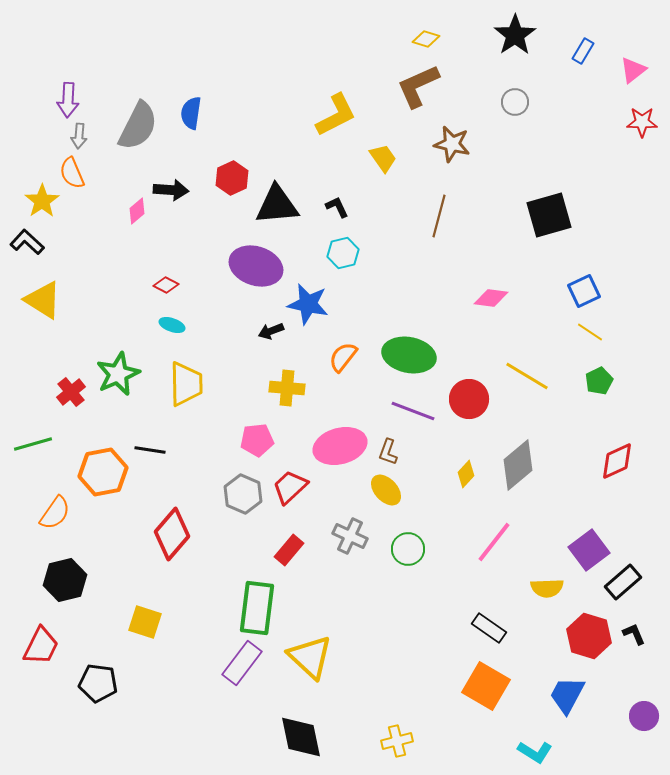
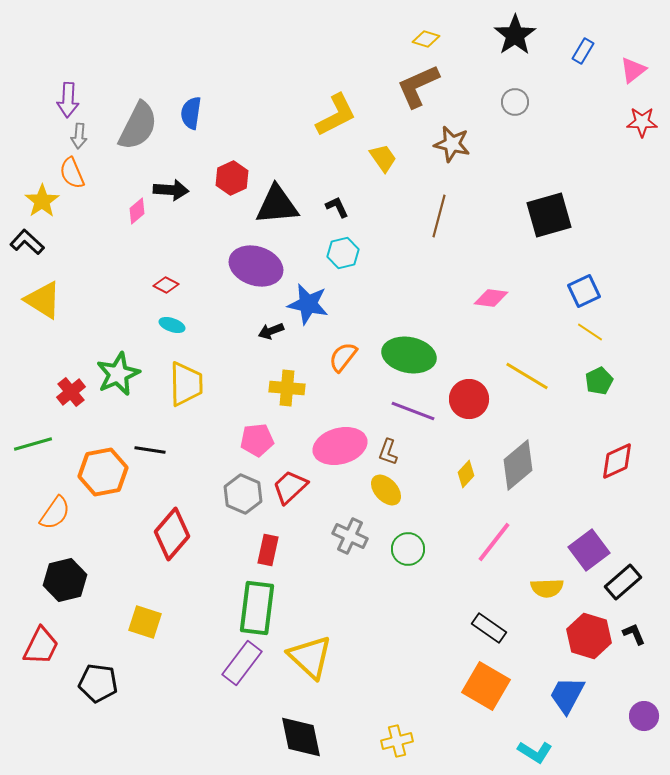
red rectangle at (289, 550): moved 21 px left; rotated 28 degrees counterclockwise
